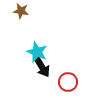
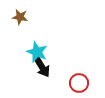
brown star: moved 1 px left, 6 px down
red circle: moved 11 px right, 1 px down
